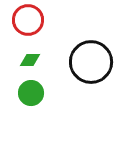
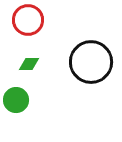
green diamond: moved 1 px left, 4 px down
green circle: moved 15 px left, 7 px down
